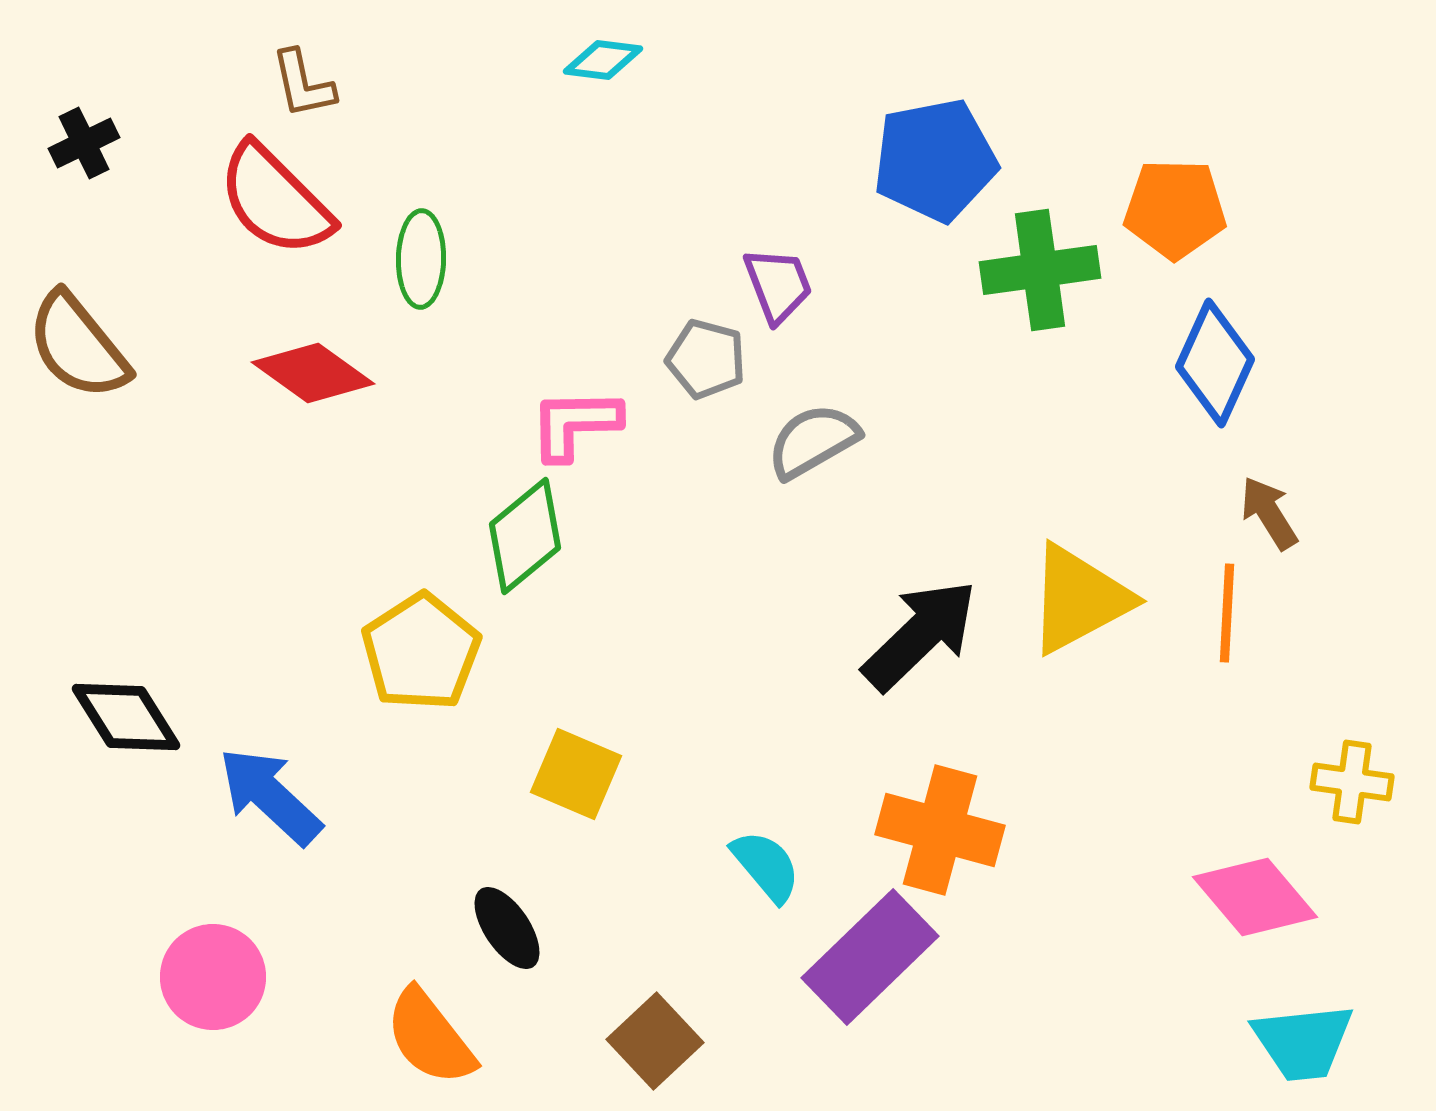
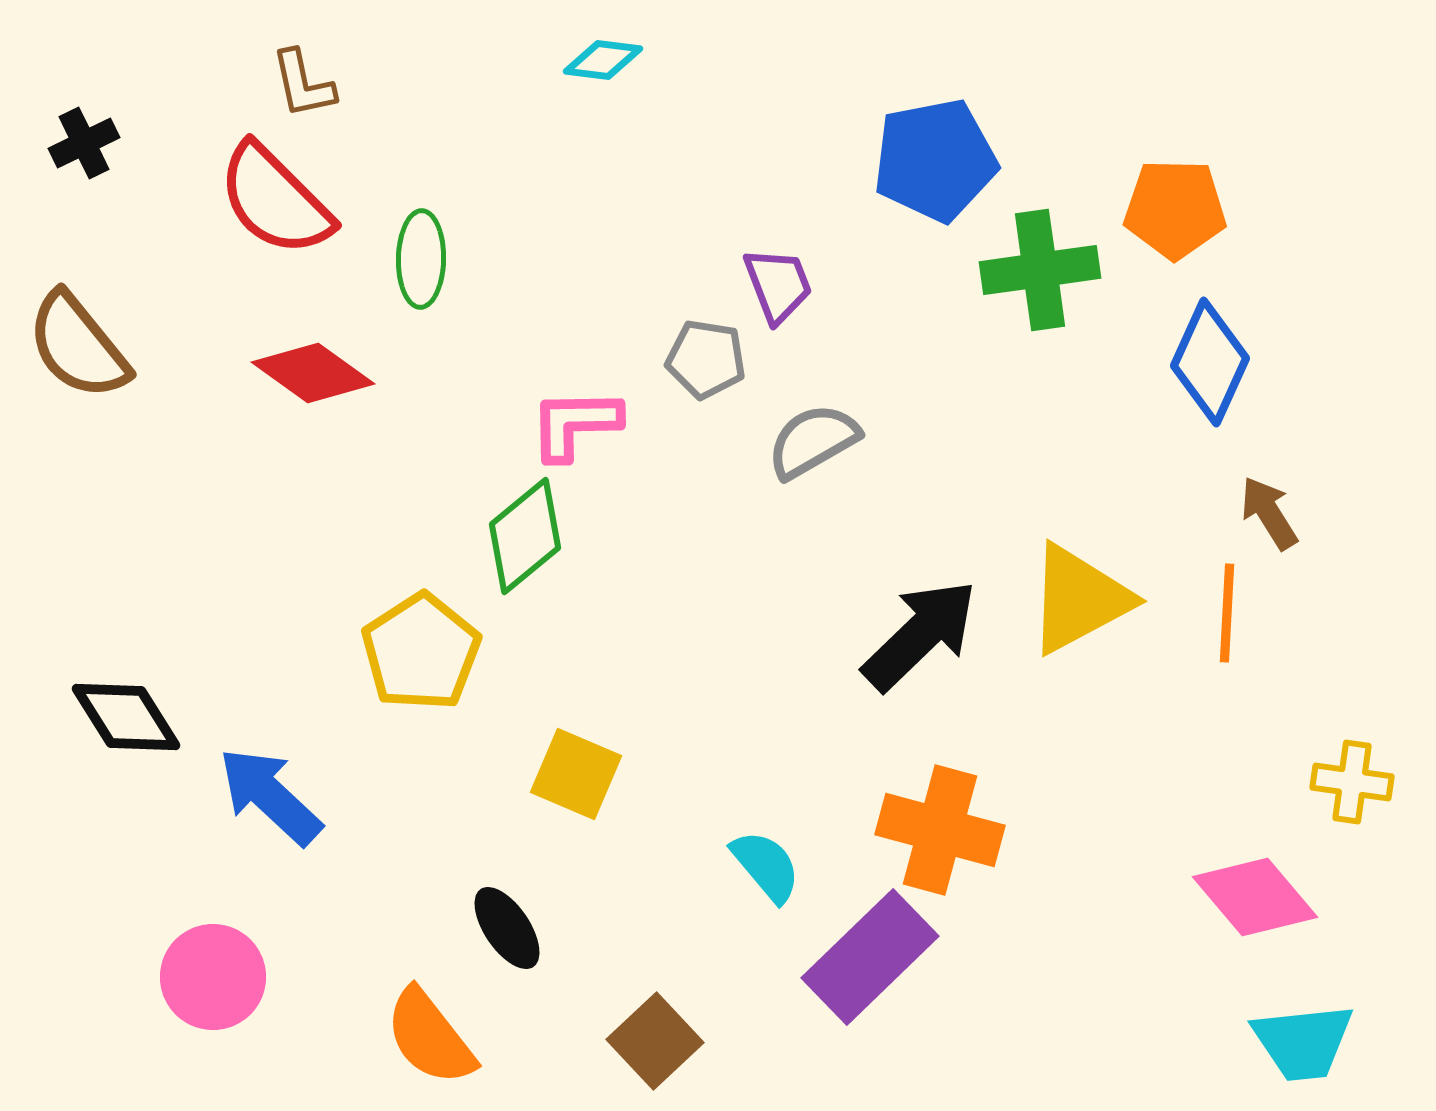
gray pentagon: rotated 6 degrees counterclockwise
blue diamond: moved 5 px left, 1 px up
